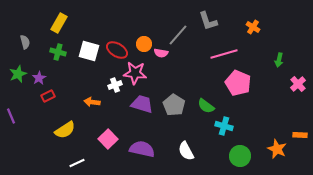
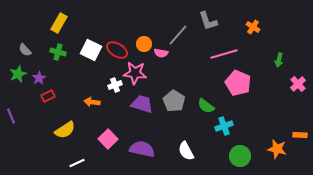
gray semicircle: moved 8 px down; rotated 152 degrees clockwise
white square: moved 2 px right, 1 px up; rotated 10 degrees clockwise
gray pentagon: moved 4 px up
cyan cross: rotated 36 degrees counterclockwise
orange star: rotated 12 degrees counterclockwise
